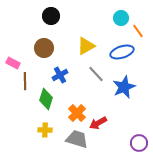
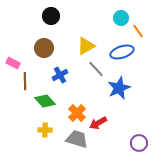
gray line: moved 5 px up
blue star: moved 5 px left, 1 px down
green diamond: moved 1 px left, 2 px down; rotated 60 degrees counterclockwise
